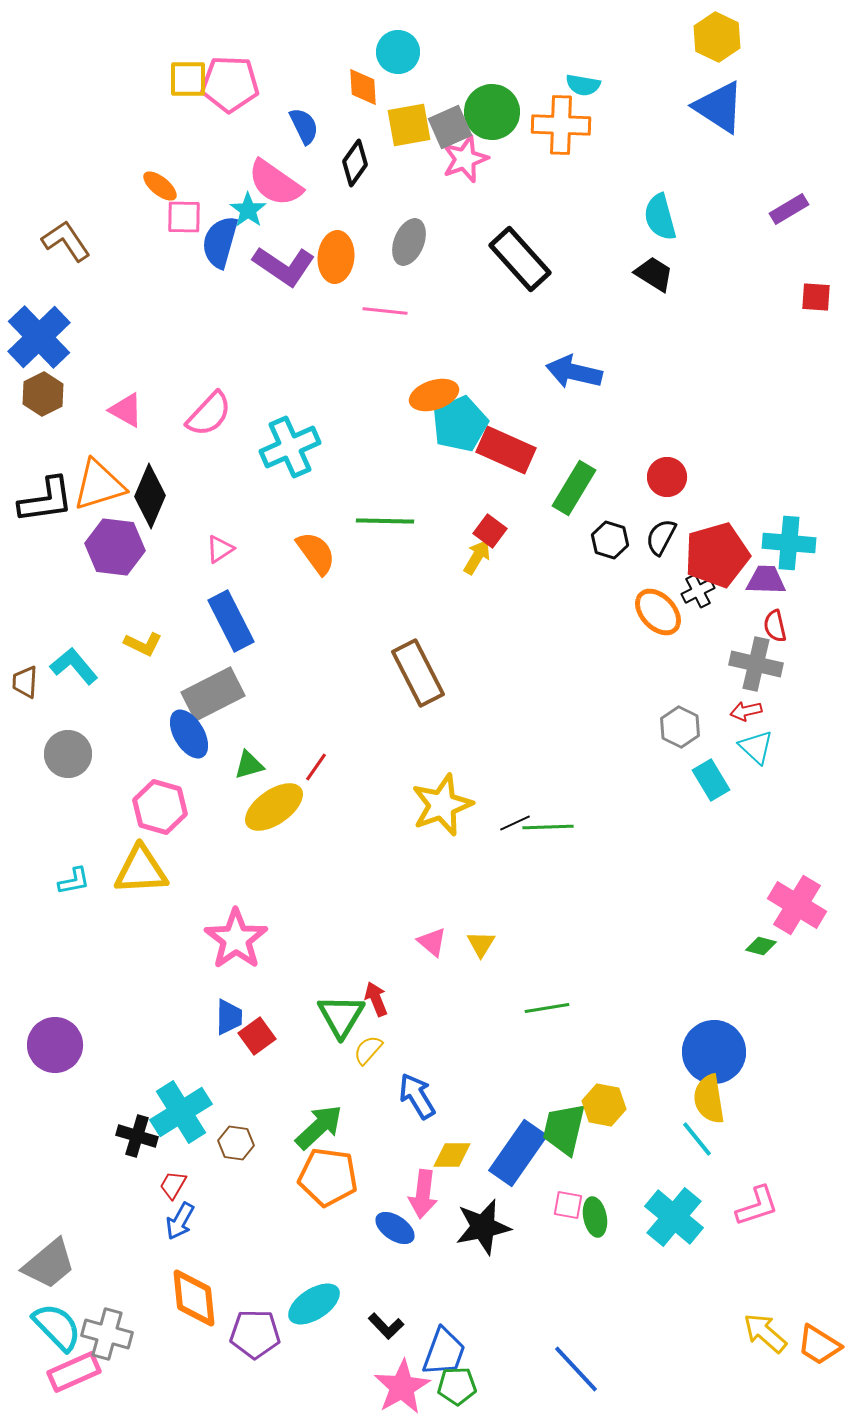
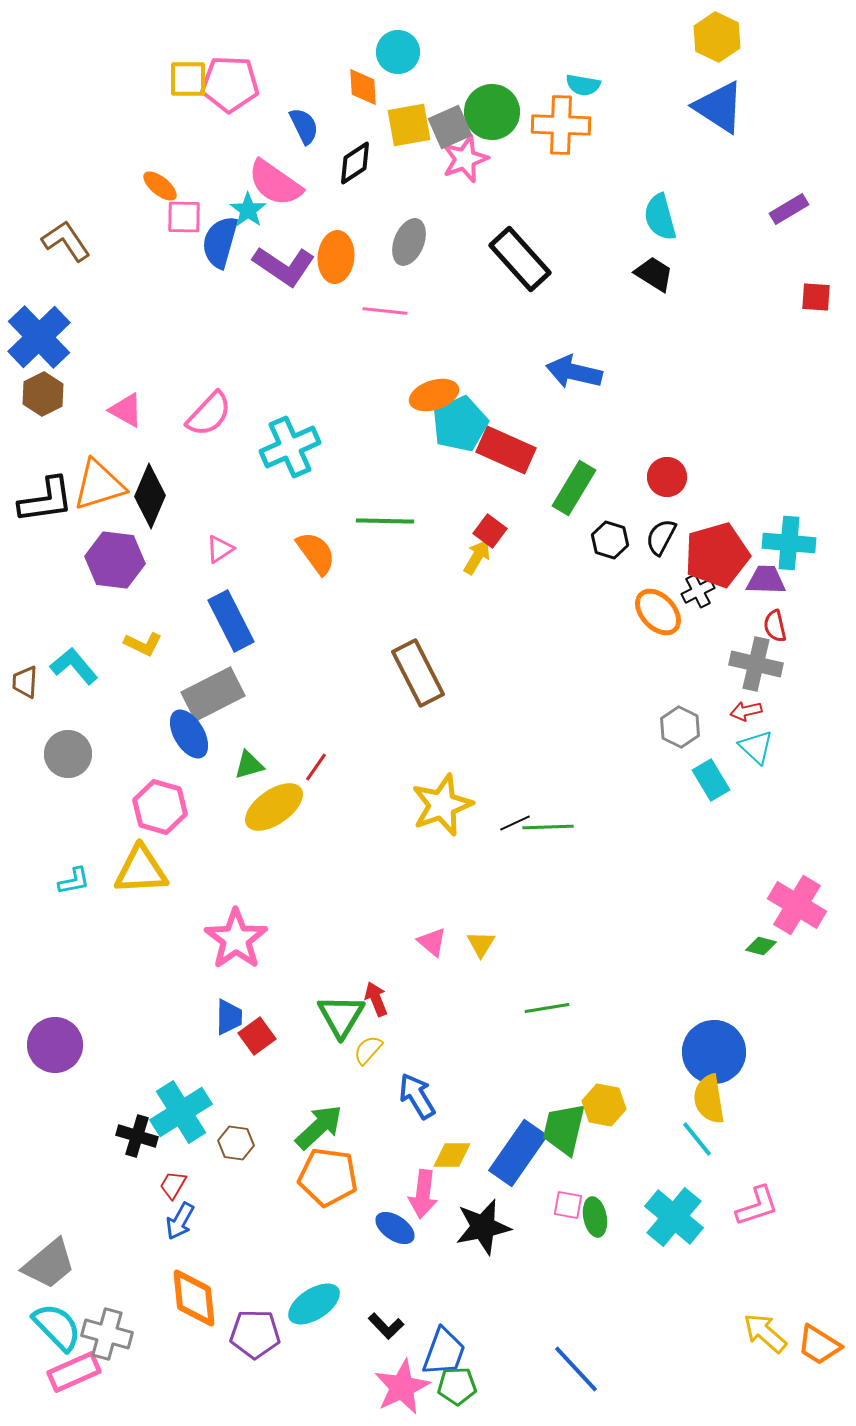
black diamond at (355, 163): rotated 21 degrees clockwise
purple hexagon at (115, 547): moved 13 px down
pink star at (402, 1387): rotated 4 degrees clockwise
